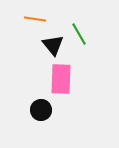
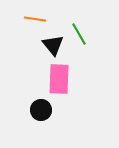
pink rectangle: moved 2 px left
